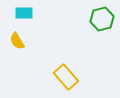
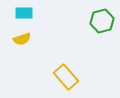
green hexagon: moved 2 px down
yellow semicircle: moved 5 px right, 2 px up; rotated 78 degrees counterclockwise
